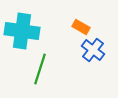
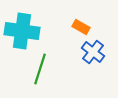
blue cross: moved 2 px down
